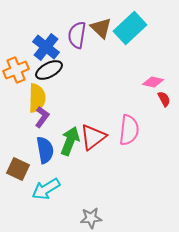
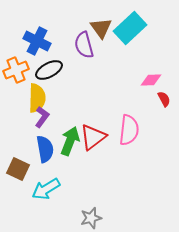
brown triangle: rotated 10 degrees clockwise
purple semicircle: moved 7 px right, 10 px down; rotated 24 degrees counterclockwise
blue cross: moved 9 px left, 6 px up; rotated 12 degrees counterclockwise
pink diamond: moved 2 px left, 2 px up; rotated 15 degrees counterclockwise
blue semicircle: moved 1 px up
gray star: rotated 10 degrees counterclockwise
